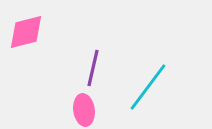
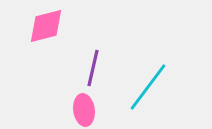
pink diamond: moved 20 px right, 6 px up
